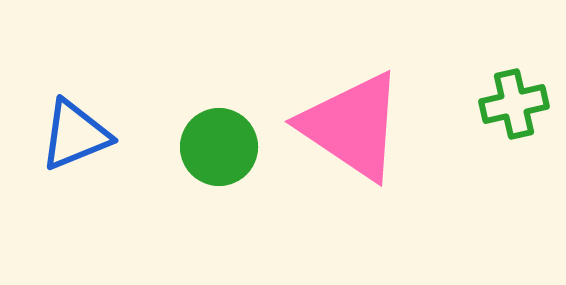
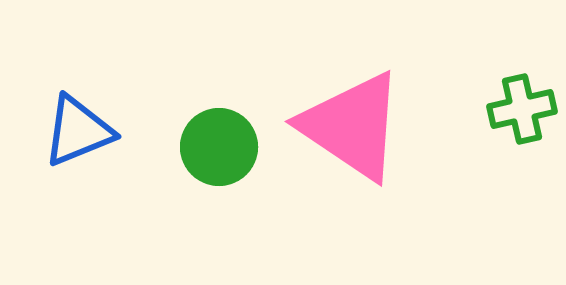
green cross: moved 8 px right, 5 px down
blue triangle: moved 3 px right, 4 px up
